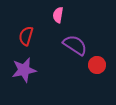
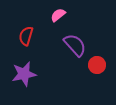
pink semicircle: rotated 42 degrees clockwise
purple semicircle: rotated 15 degrees clockwise
purple star: moved 4 px down
